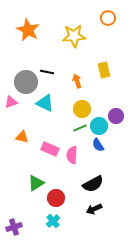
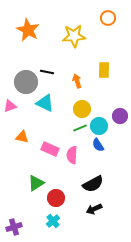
yellow rectangle: rotated 14 degrees clockwise
pink triangle: moved 1 px left, 4 px down
purple circle: moved 4 px right
